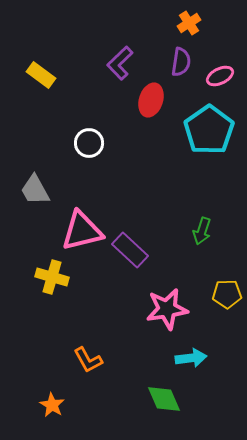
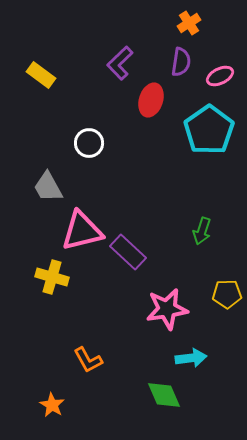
gray trapezoid: moved 13 px right, 3 px up
purple rectangle: moved 2 px left, 2 px down
green diamond: moved 4 px up
